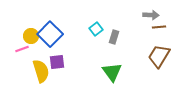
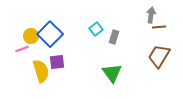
gray arrow: rotated 84 degrees counterclockwise
green triangle: moved 1 px down
